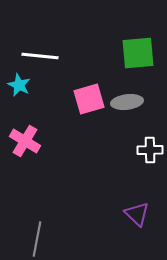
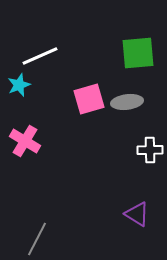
white line: rotated 30 degrees counterclockwise
cyan star: rotated 25 degrees clockwise
purple triangle: rotated 12 degrees counterclockwise
gray line: rotated 16 degrees clockwise
